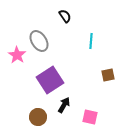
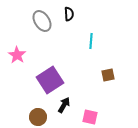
black semicircle: moved 4 px right, 2 px up; rotated 32 degrees clockwise
gray ellipse: moved 3 px right, 20 px up
